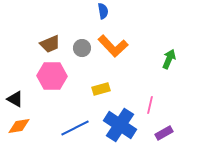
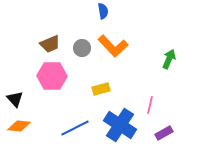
black triangle: rotated 18 degrees clockwise
orange diamond: rotated 15 degrees clockwise
